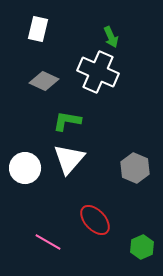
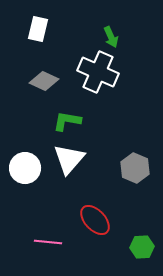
pink line: rotated 24 degrees counterclockwise
green hexagon: rotated 20 degrees clockwise
